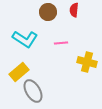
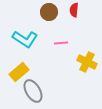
brown circle: moved 1 px right
yellow cross: rotated 12 degrees clockwise
